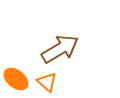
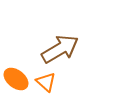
orange triangle: moved 1 px left
